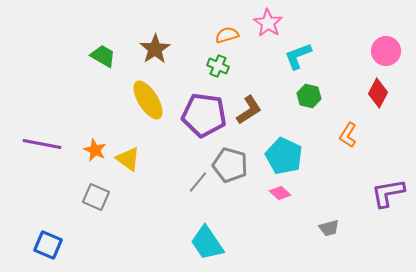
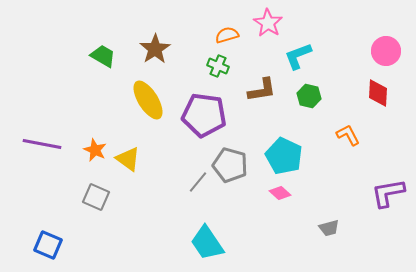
red diamond: rotated 24 degrees counterclockwise
brown L-shape: moved 13 px right, 20 px up; rotated 24 degrees clockwise
orange L-shape: rotated 120 degrees clockwise
